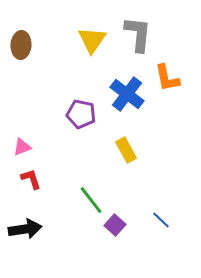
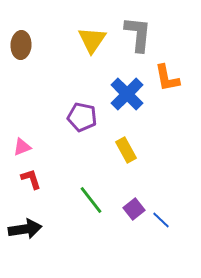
blue cross: rotated 8 degrees clockwise
purple pentagon: moved 1 px right, 3 px down
purple square: moved 19 px right, 16 px up; rotated 10 degrees clockwise
